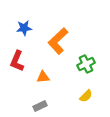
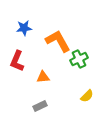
orange L-shape: rotated 104 degrees clockwise
green cross: moved 7 px left, 5 px up
yellow semicircle: moved 1 px right
